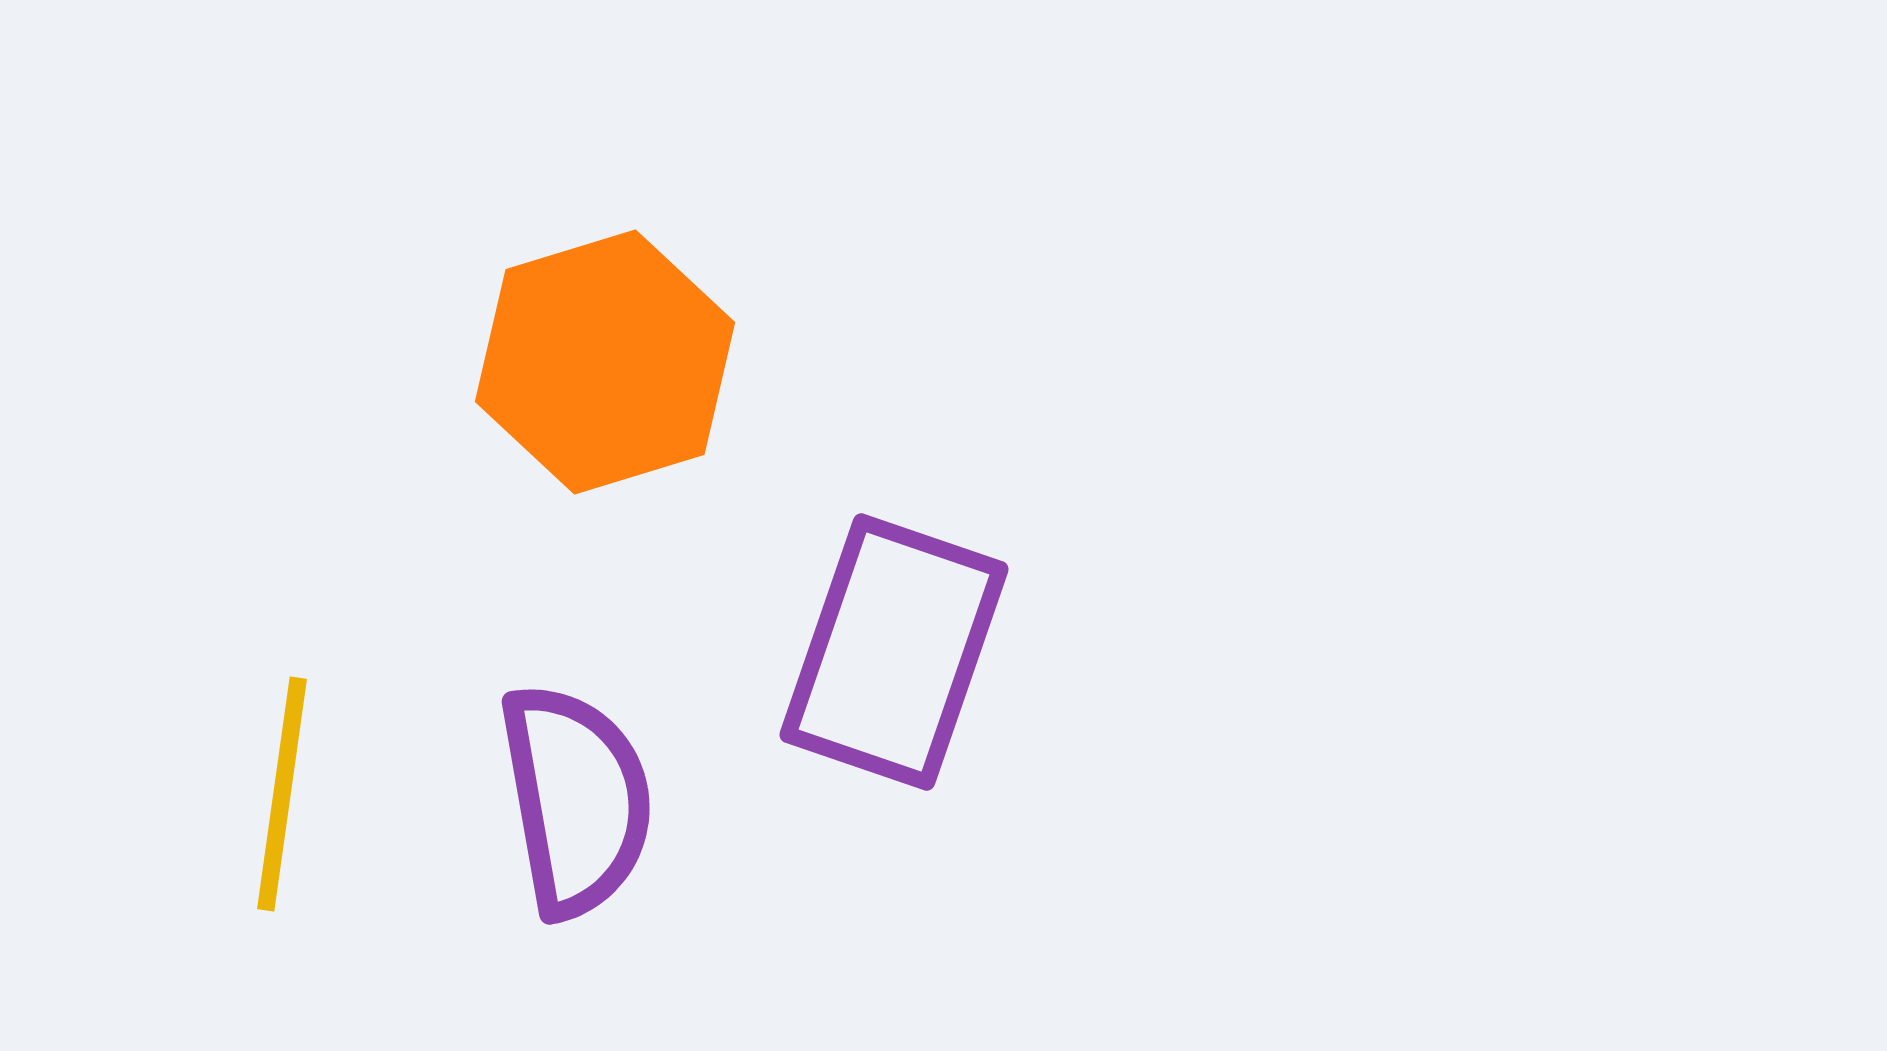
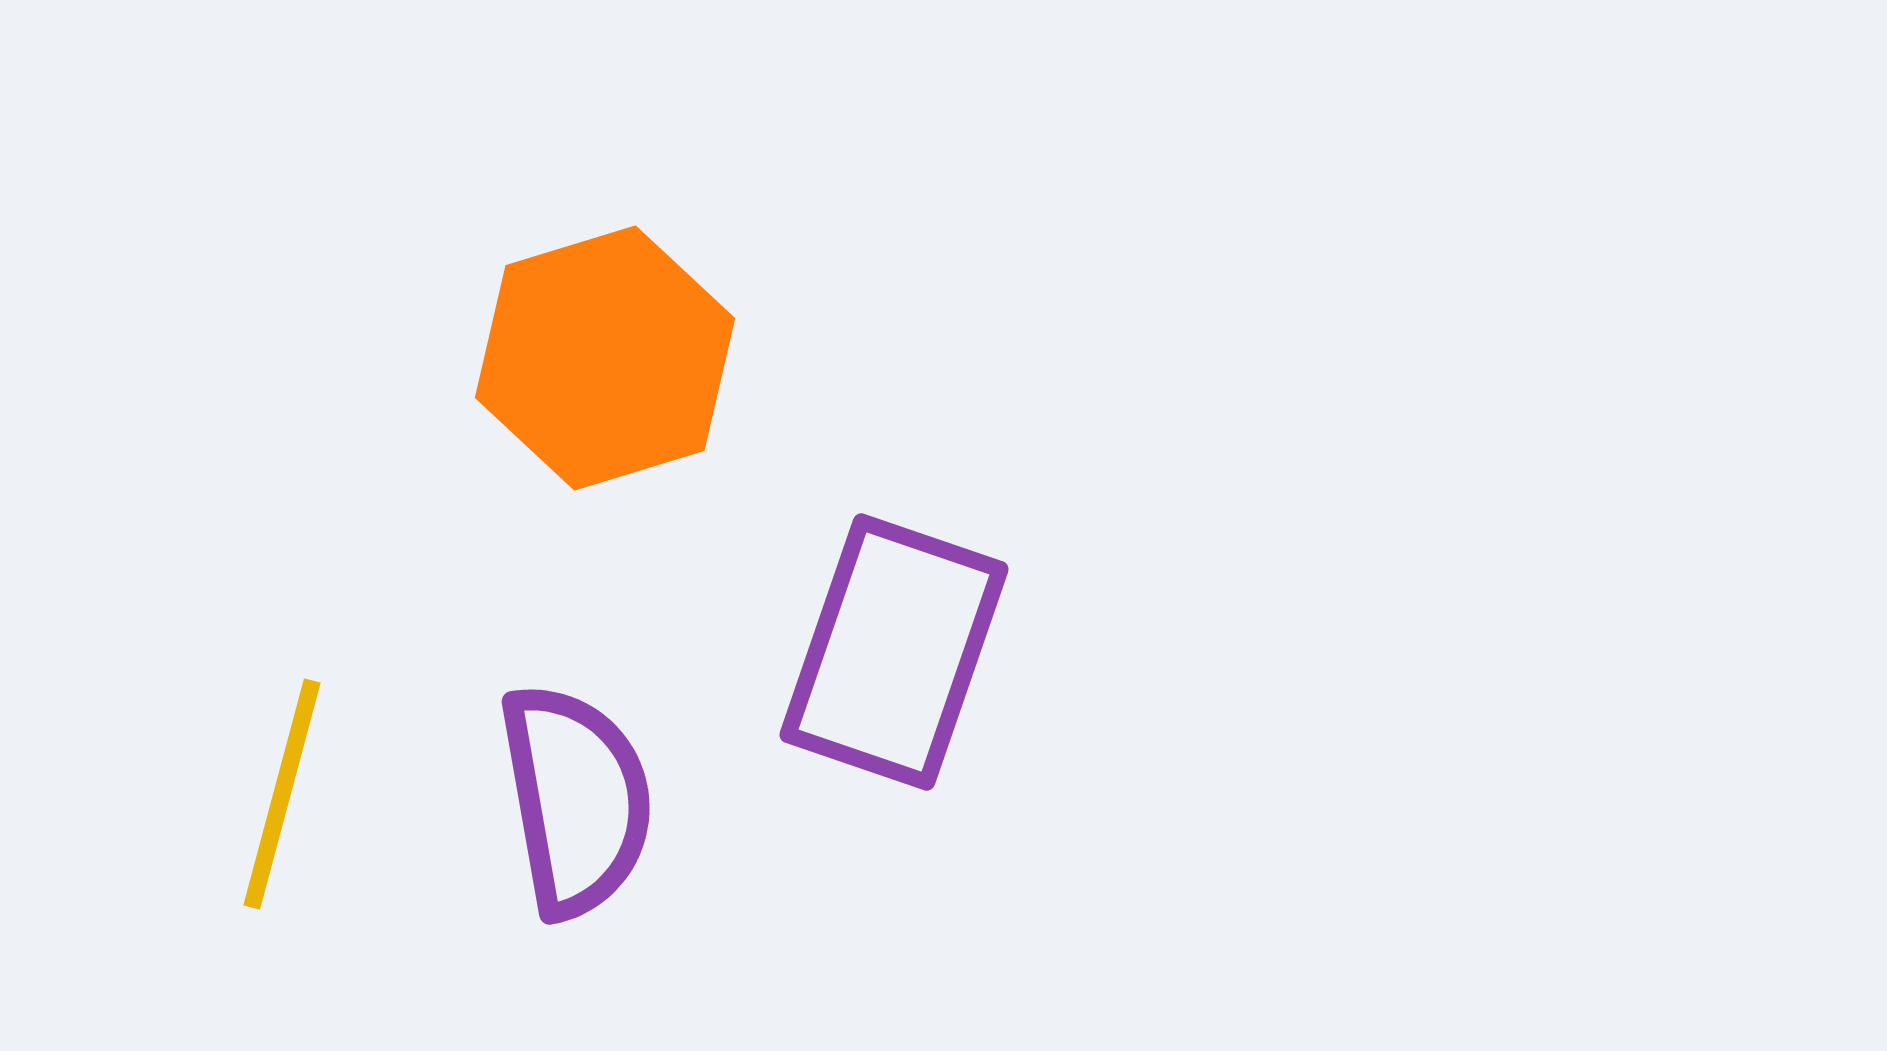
orange hexagon: moved 4 px up
yellow line: rotated 7 degrees clockwise
